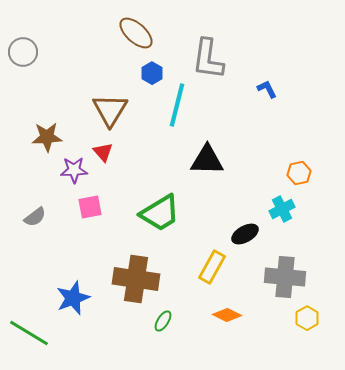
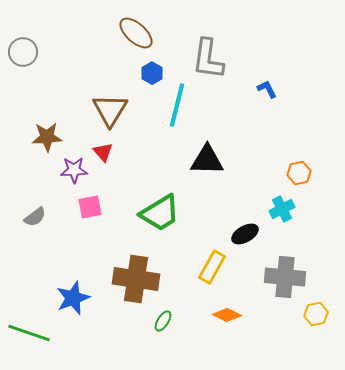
yellow hexagon: moved 9 px right, 4 px up; rotated 20 degrees clockwise
green line: rotated 12 degrees counterclockwise
